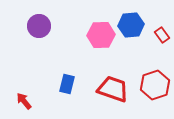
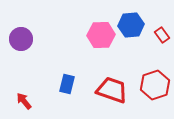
purple circle: moved 18 px left, 13 px down
red trapezoid: moved 1 px left, 1 px down
